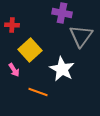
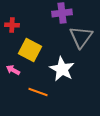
purple cross: rotated 18 degrees counterclockwise
gray triangle: moved 1 px down
yellow square: rotated 20 degrees counterclockwise
pink arrow: moved 1 px left; rotated 152 degrees clockwise
